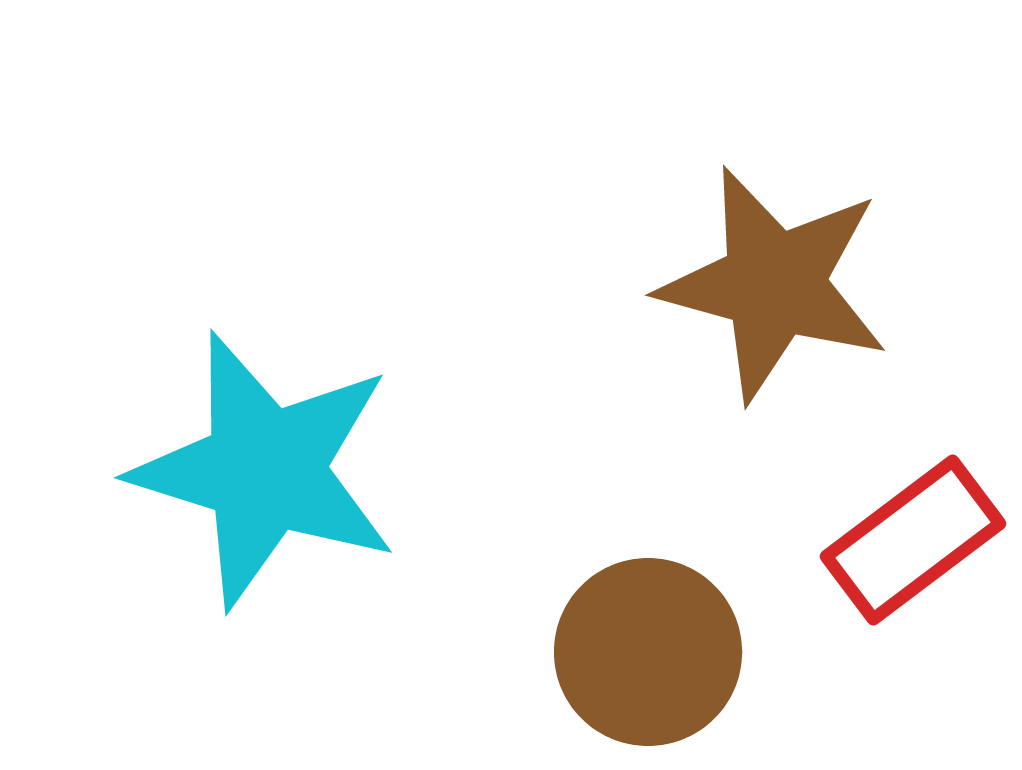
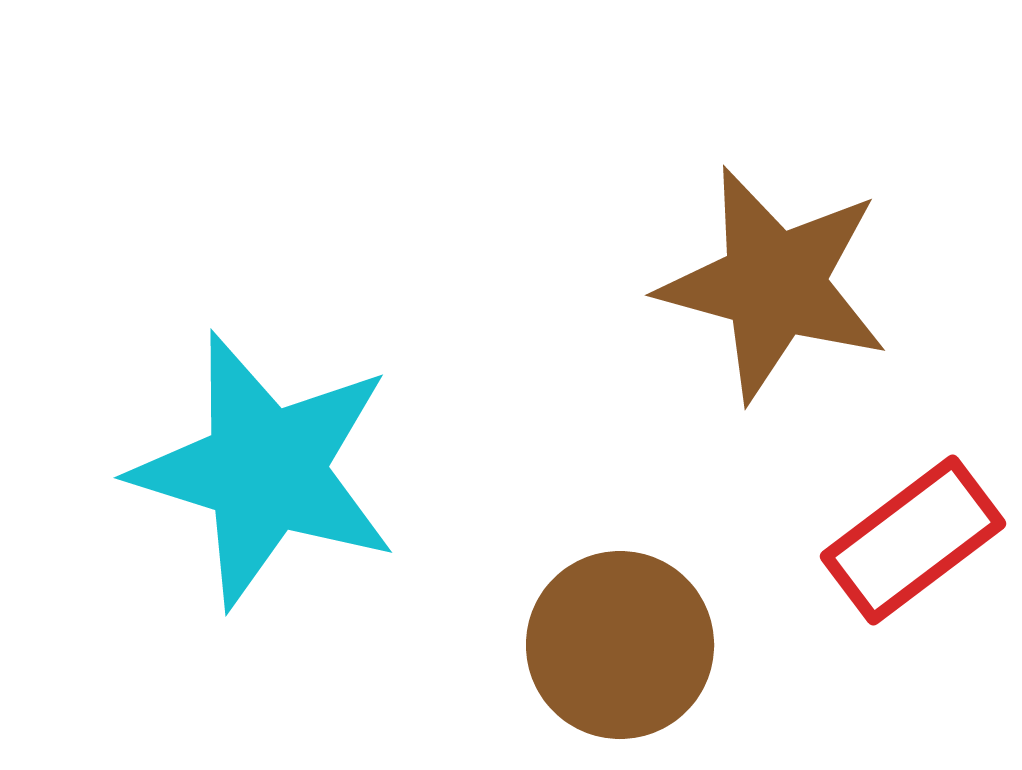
brown circle: moved 28 px left, 7 px up
